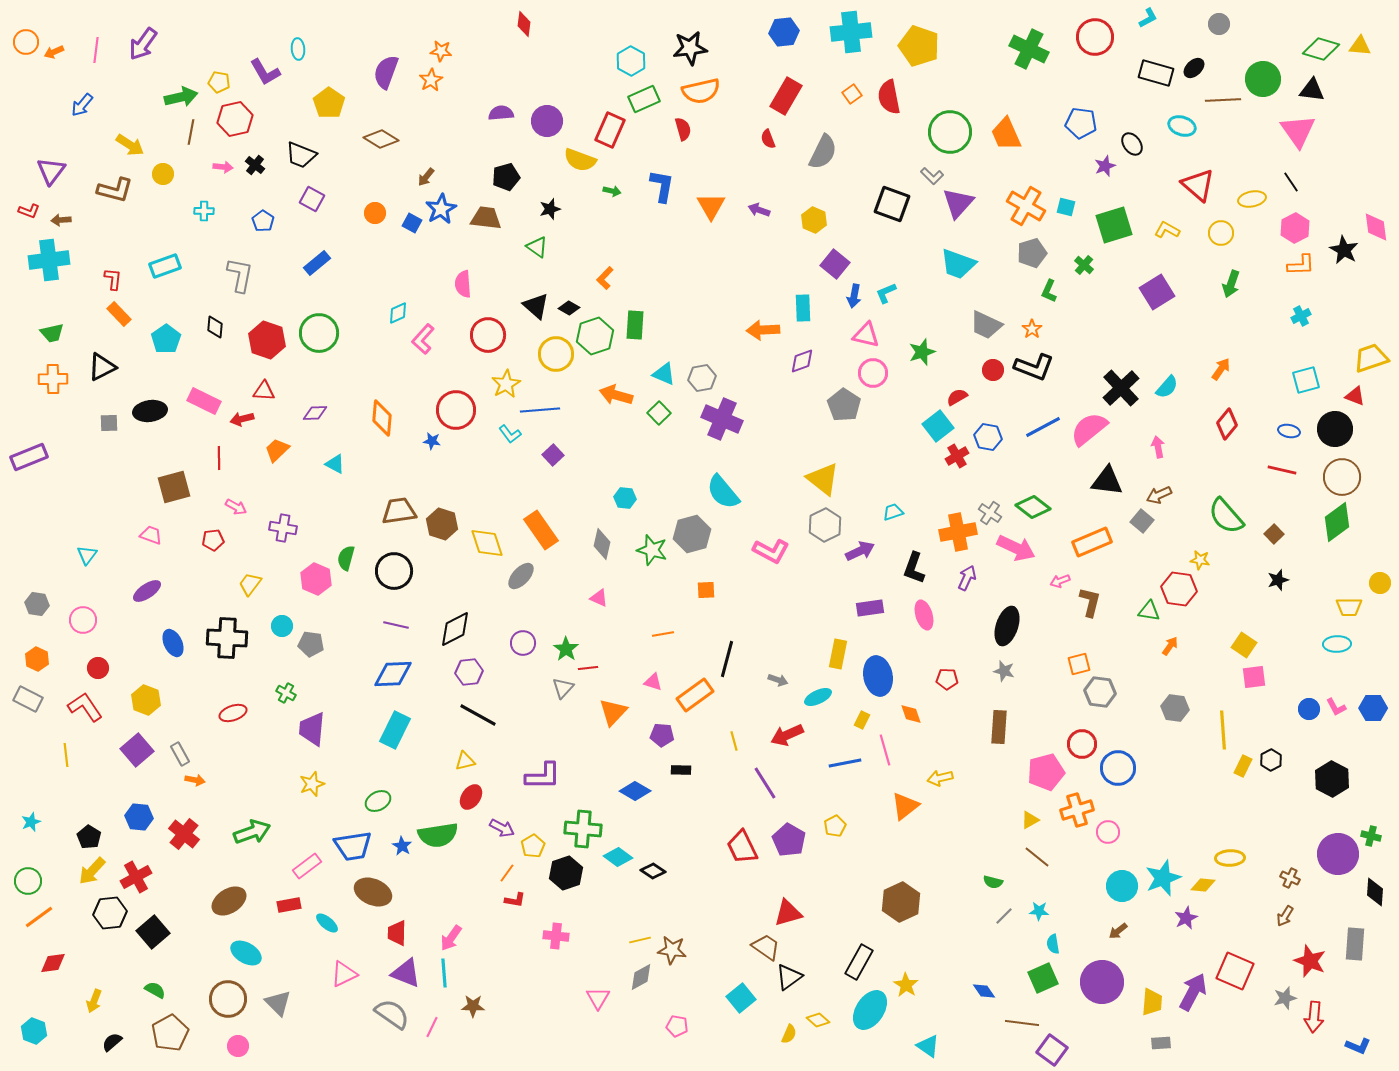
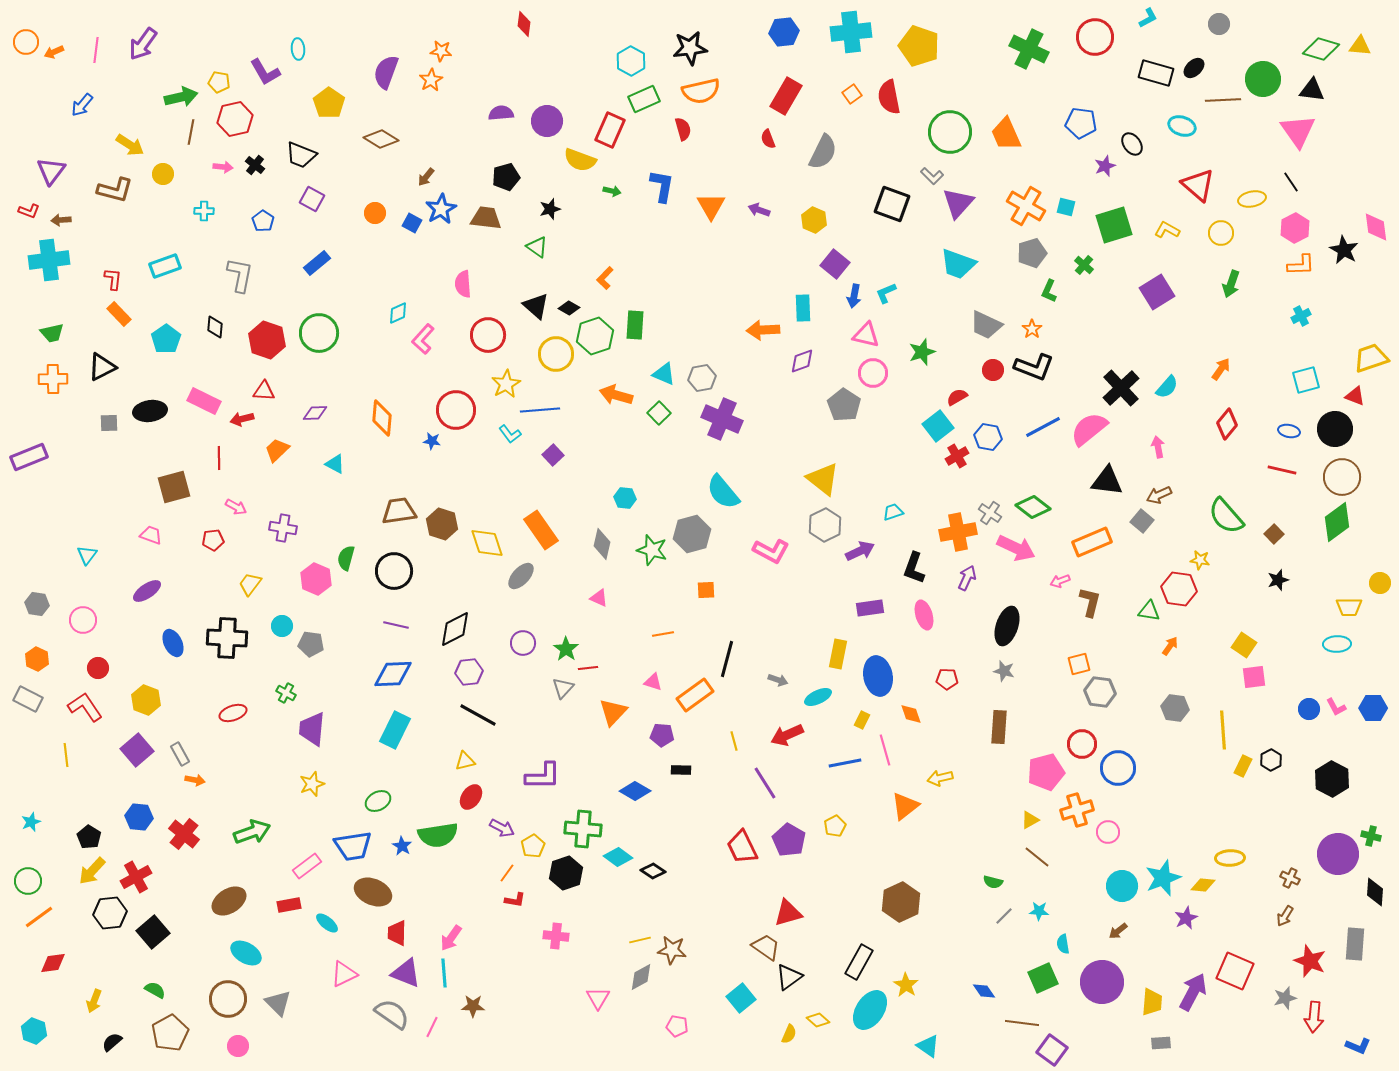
cyan semicircle at (1053, 944): moved 10 px right
